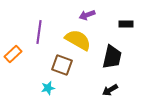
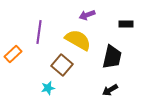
brown square: rotated 20 degrees clockwise
